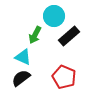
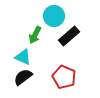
black semicircle: moved 2 px right, 1 px up
